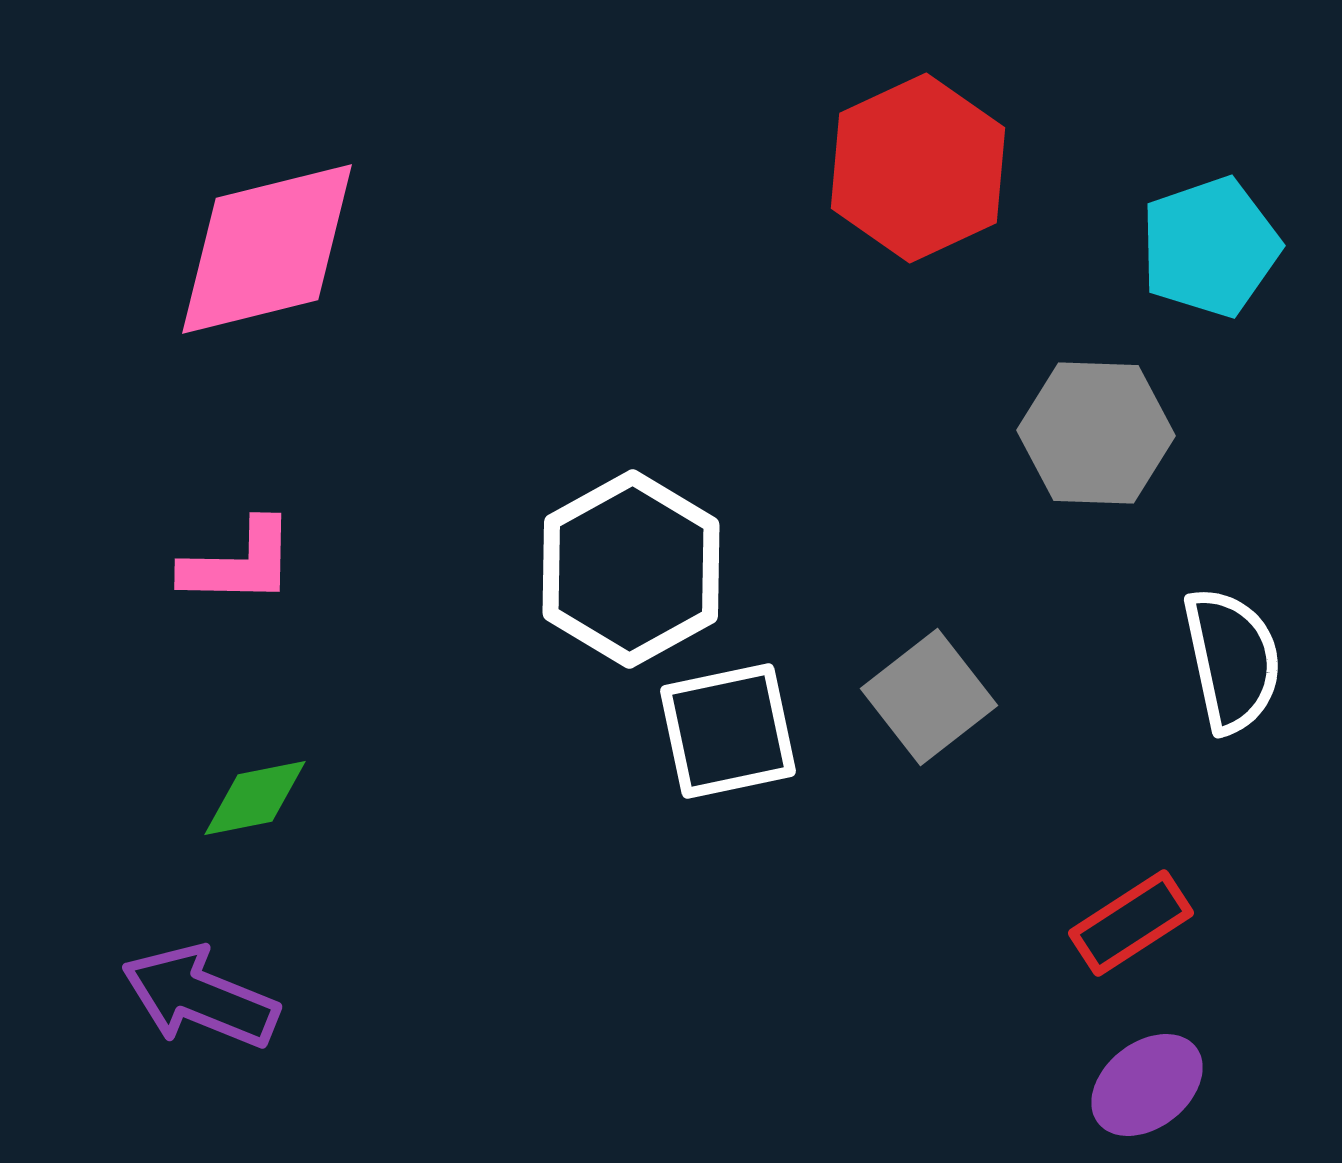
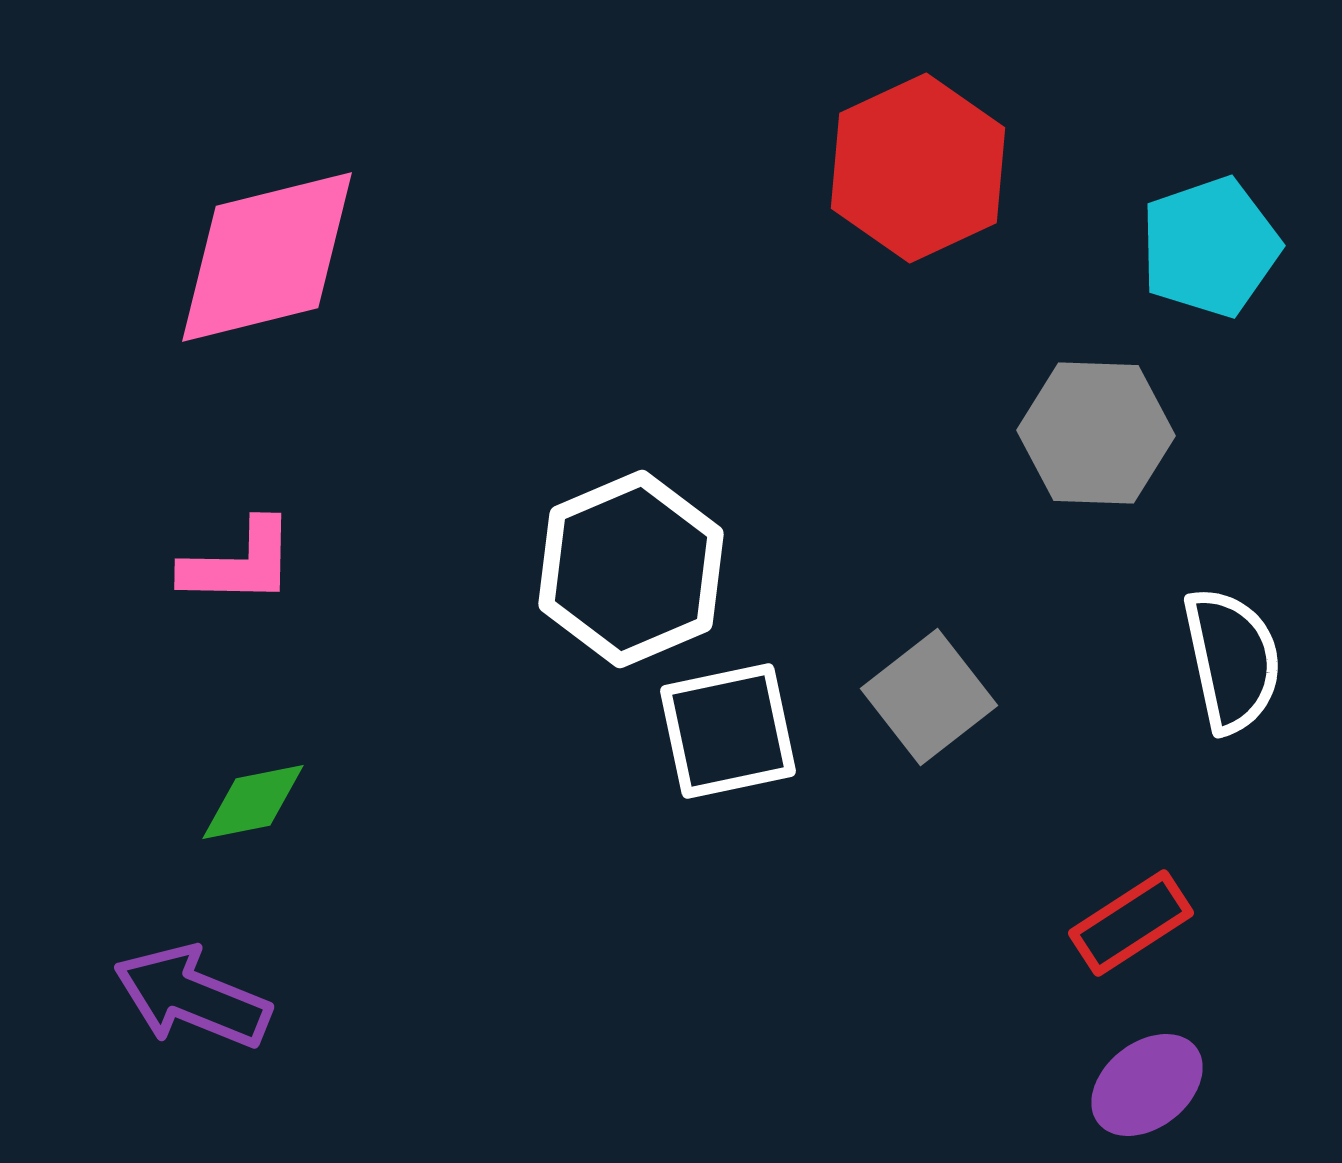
pink diamond: moved 8 px down
white hexagon: rotated 6 degrees clockwise
green diamond: moved 2 px left, 4 px down
purple arrow: moved 8 px left
